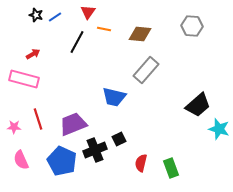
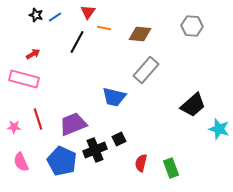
orange line: moved 1 px up
black trapezoid: moved 5 px left
pink semicircle: moved 2 px down
